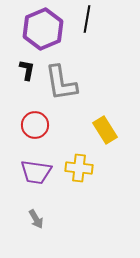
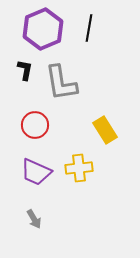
black line: moved 2 px right, 9 px down
black L-shape: moved 2 px left
yellow cross: rotated 12 degrees counterclockwise
purple trapezoid: rotated 16 degrees clockwise
gray arrow: moved 2 px left
